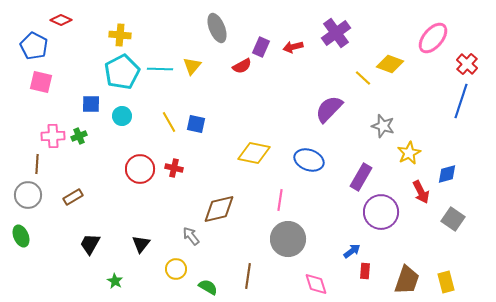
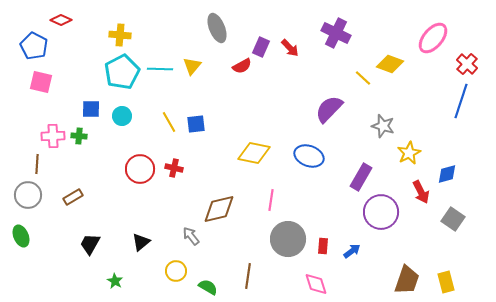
purple cross at (336, 33): rotated 28 degrees counterclockwise
red arrow at (293, 47): moved 3 px left, 1 px down; rotated 120 degrees counterclockwise
blue square at (91, 104): moved 5 px down
blue square at (196, 124): rotated 18 degrees counterclockwise
green cross at (79, 136): rotated 28 degrees clockwise
blue ellipse at (309, 160): moved 4 px up
pink line at (280, 200): moved 9 px left
black triangle at (141, 244): moved 2 px up; rotated 12 degrees clockwise
yellow circle at (176, 269): moved 2 px down
red rectangle at (365, 271): moved 42 px left, 25 px up
